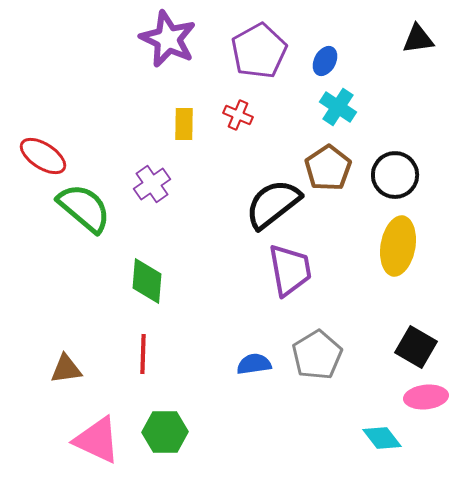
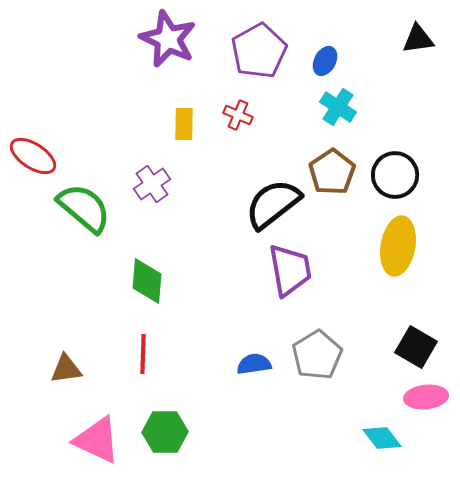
red ellipse: moved 10 px left
brown pentagon: moved 4 px right, 4 px down
